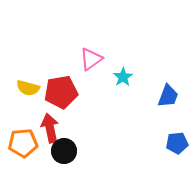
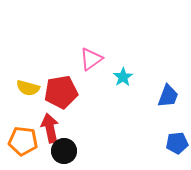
orange pentagon: moved 2 px up; rotated 12 degrees clockwise
